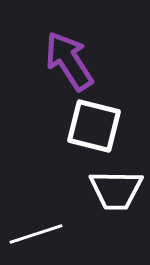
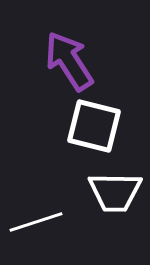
white trapezoid: moved 1 px left, 2 px down
white line: moved 12 px up
